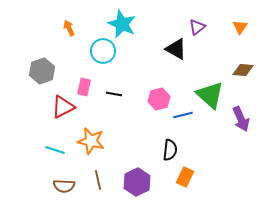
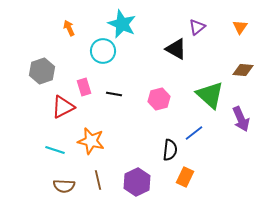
pink rectangle: rotated 30 degrees counterclockwise
blue line: moved 11 px right, 18 px down; rotated 24 degrees counterclockwise
